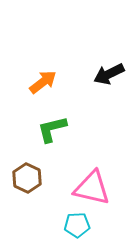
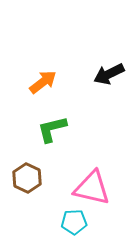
cyan pentagon: moved 3 px left, 3 px up
